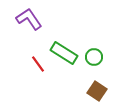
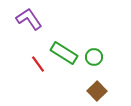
brown square: rotated 12 degrees clockwise
